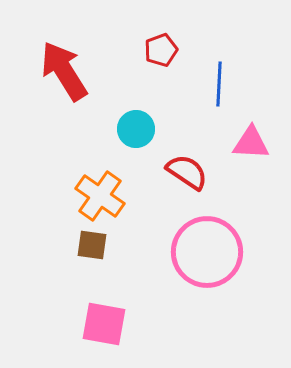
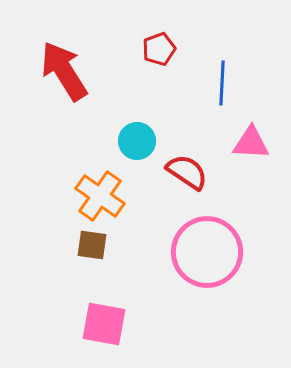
red pentagon: moved 2 px left, 1 px up
blue line: moved 3 px right, 1 px up
cyan circle: moved 1 px right, 12 px down
